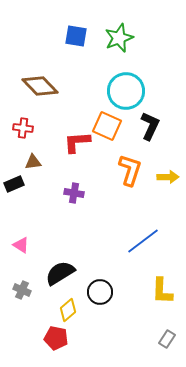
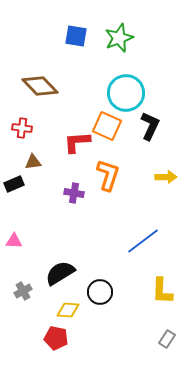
cyan circle: moved 2 px down
red cross: moved 1 px left
orange L-shape: moved 22 px left, 5 px down
yellow arrow: moved 2 px left
pink triangle: moved 7 px left, 4 px up; rotated 30 degrees counterclockwise
gray cross: moved 1 px right, 1 px down; rotated 36 degrees clockwise
yellow diamond: rotated 45 degrees clockwise
